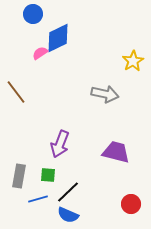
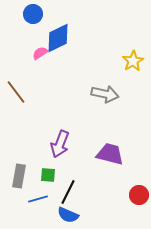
purple trapezoid: moved 6 px left, 2 px down
black line: rotated 20 degrees counterclockwise
red circle: moved 8 px right, 9 px up
